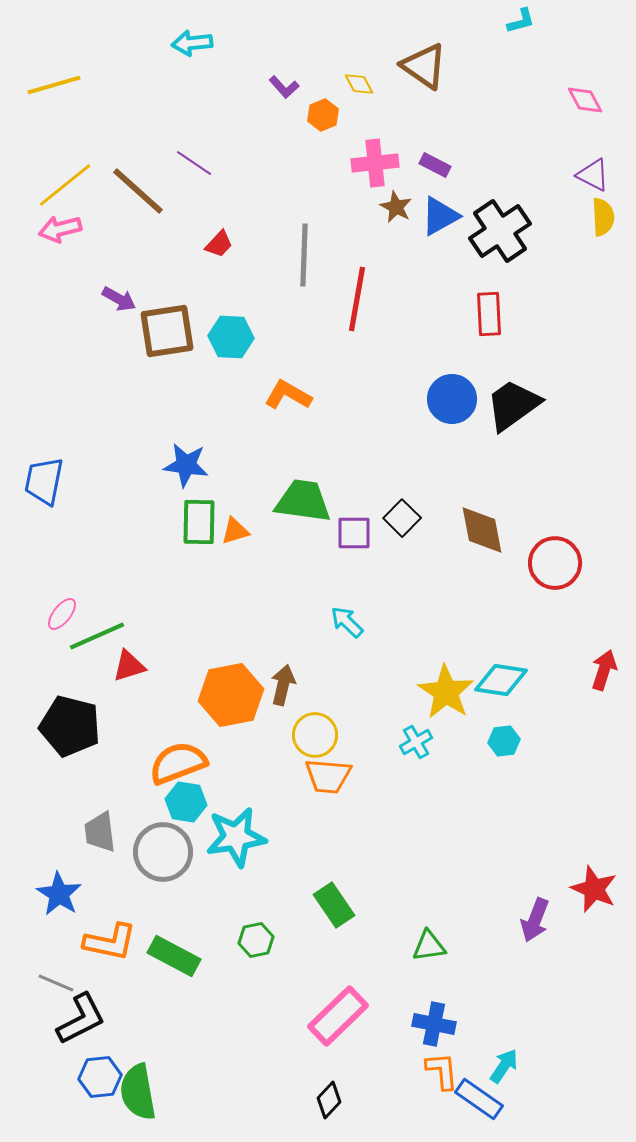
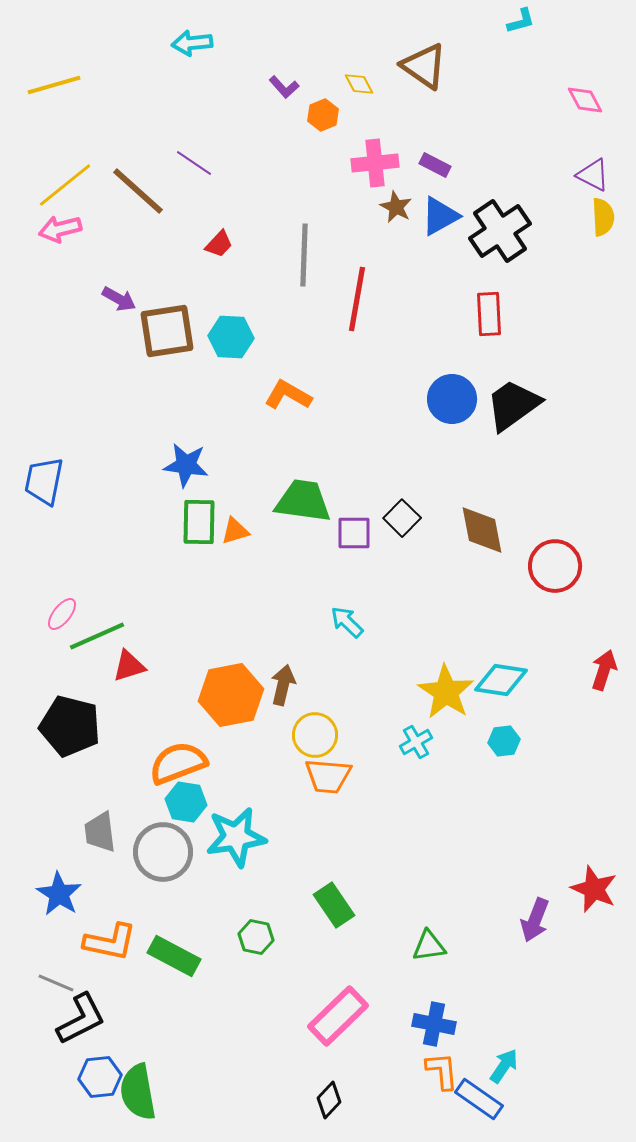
red circle at (555, 563): moved 3 px down
green hexagon at (256, 940): moved 3 px up; rotated 24 degrees clockwise
